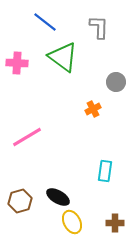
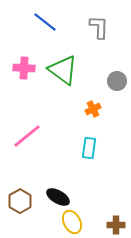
green triangle: moved 13 px down
pink cross: moved 7 px right, 5 px down
gray circle: moved 1 px right, 1 px up
pink line: moved 1 px up; rotated 8 degrees counterclockwise
cyan rectangle: moved 16 px left, 23 px up
brown hexagon: rotated 15 degrees counterclockwise
brown cross: moved 1 px right, 2 px down
